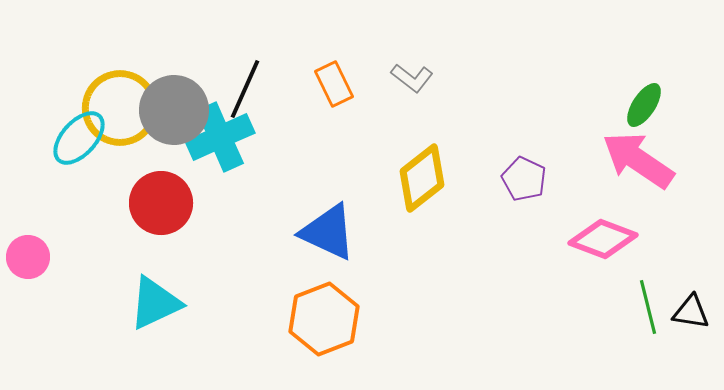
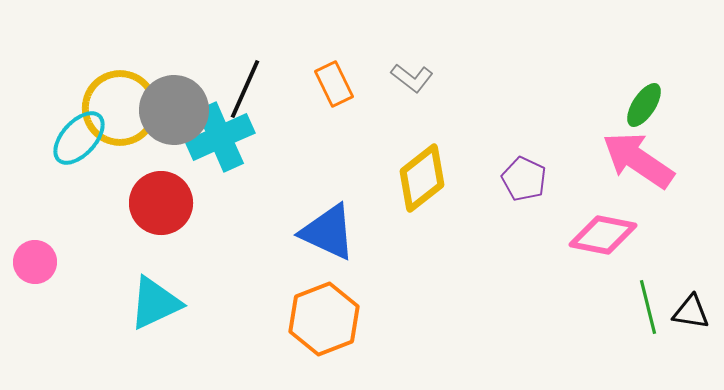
pink diamond: moved 4 px up; rotated 10 degrees counterclockwise
pink circle: moved 7 px right, 5 px down
